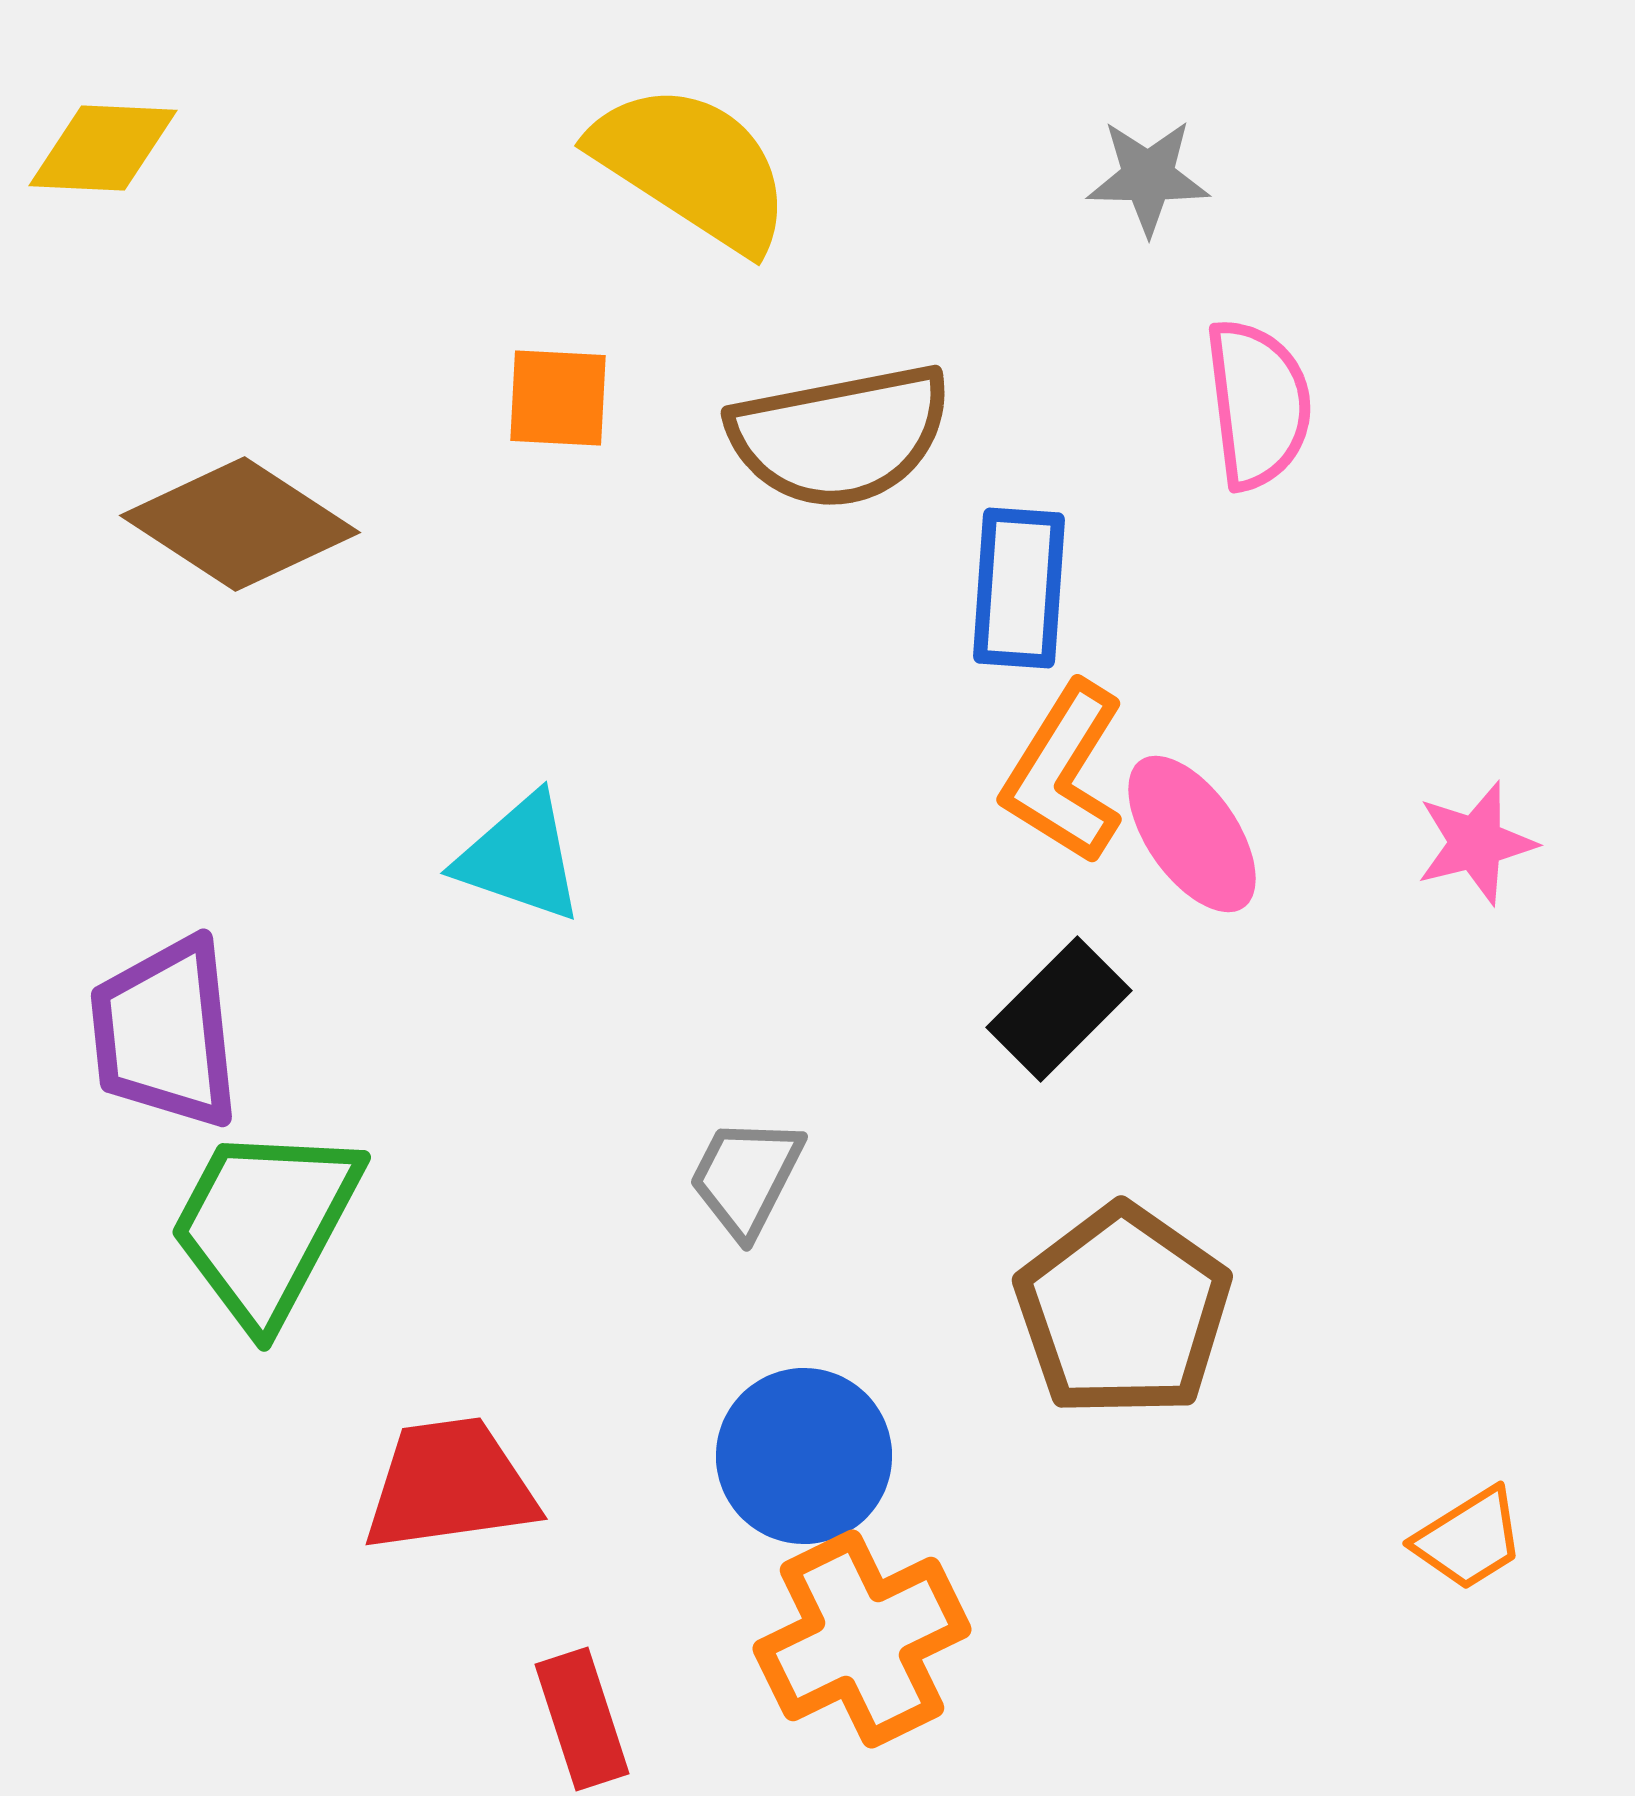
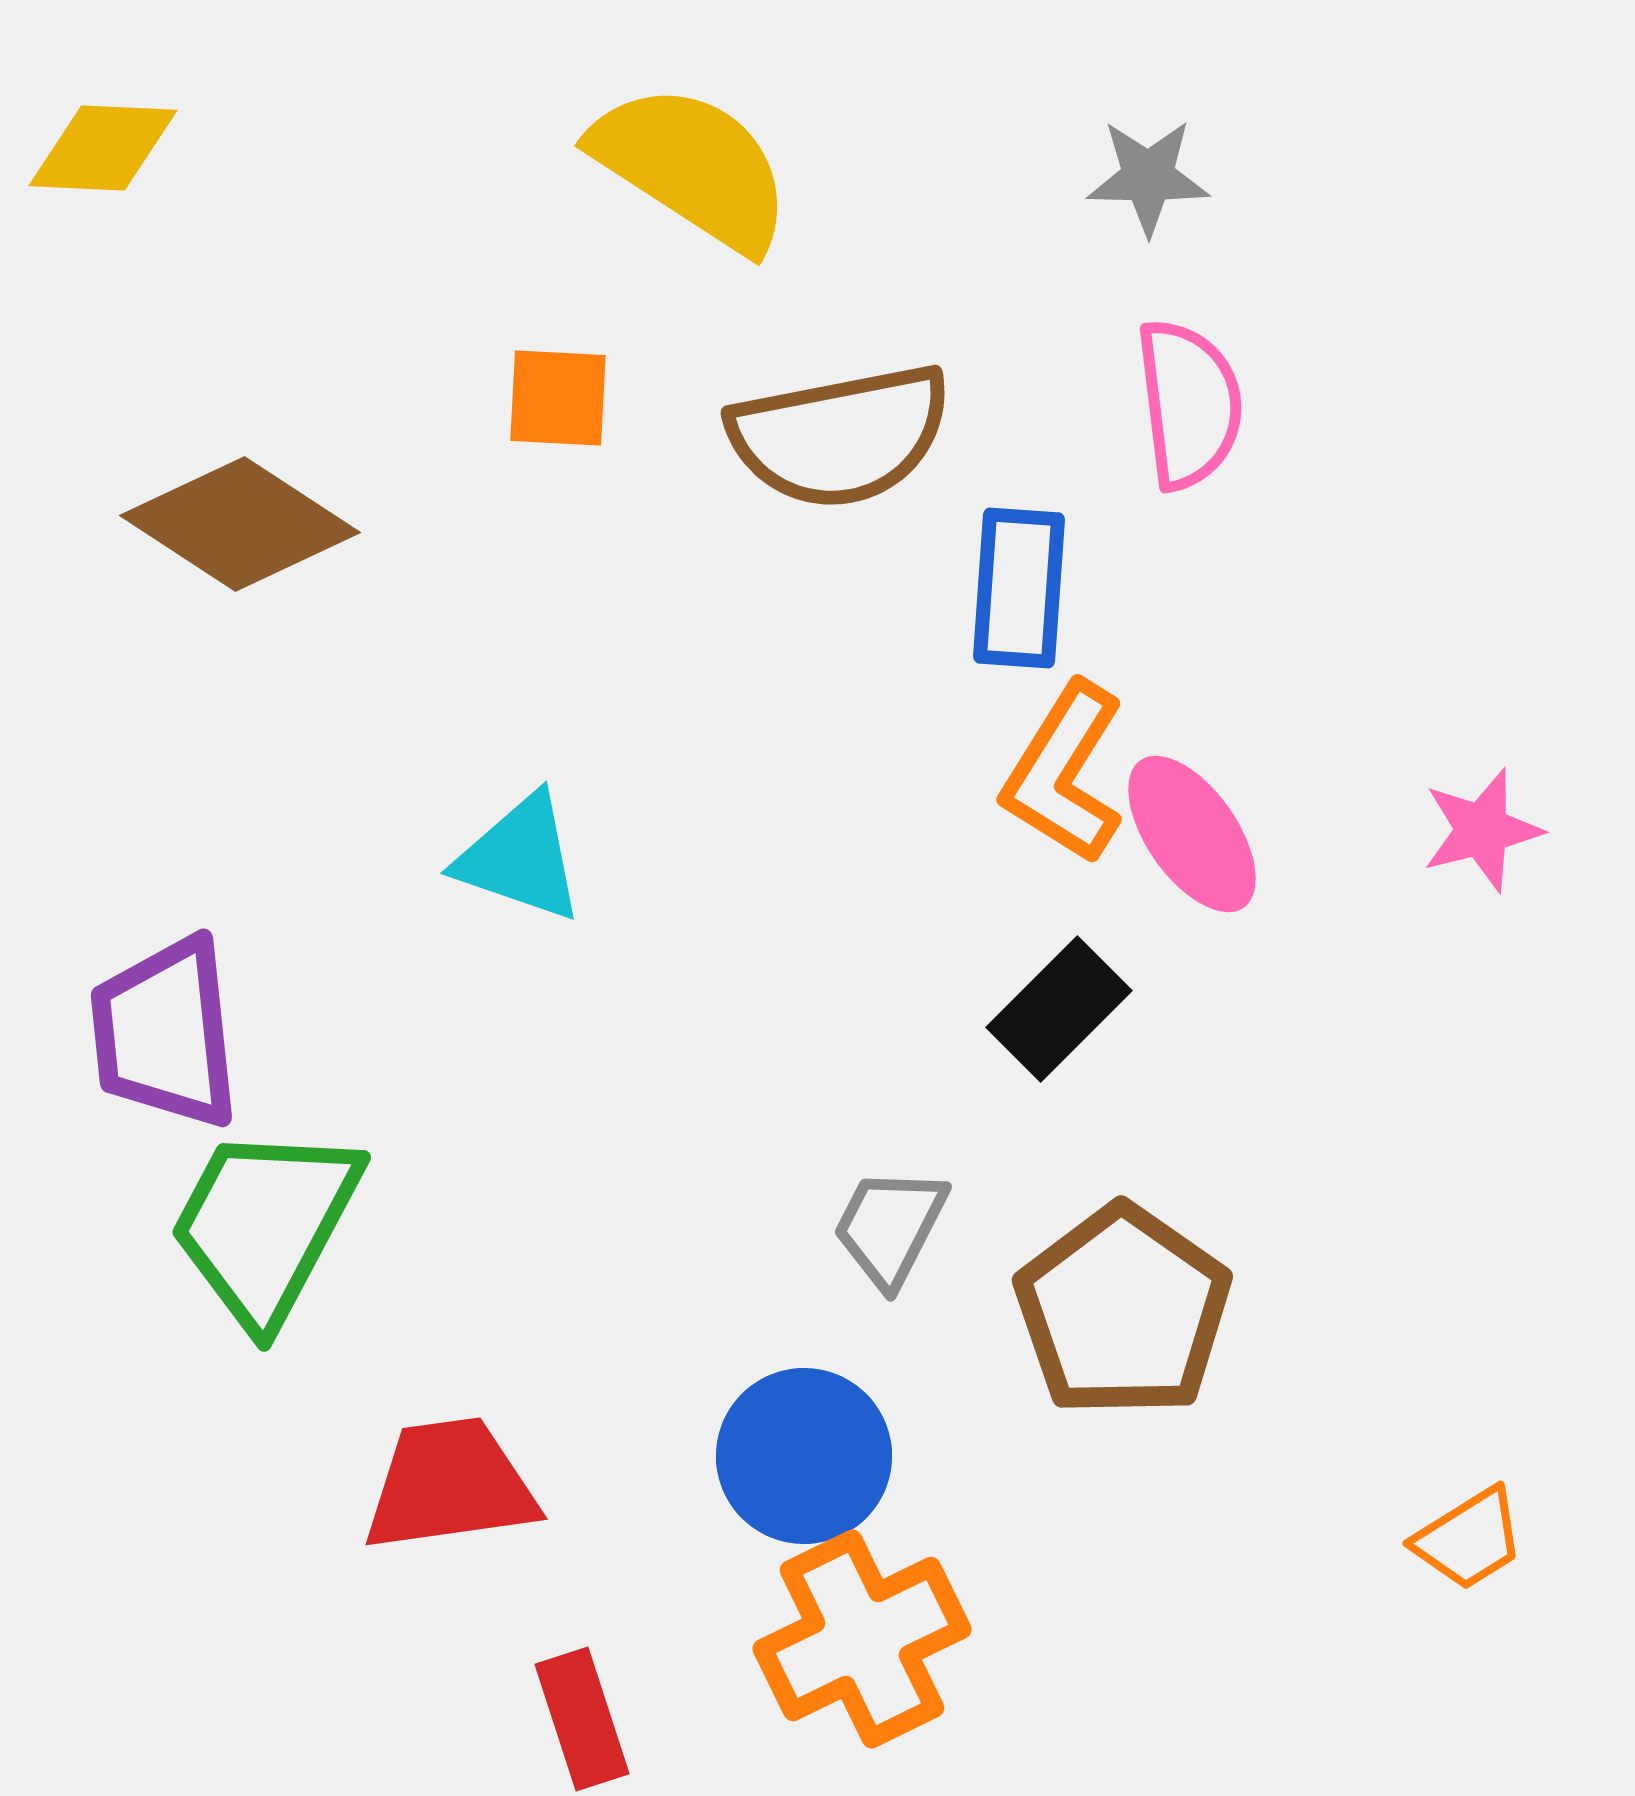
pink semicircle: moved 69 px left
pink star: moved 6 px right, 13 px up
gray trapezoid: moved 144 px right, 50 px down
